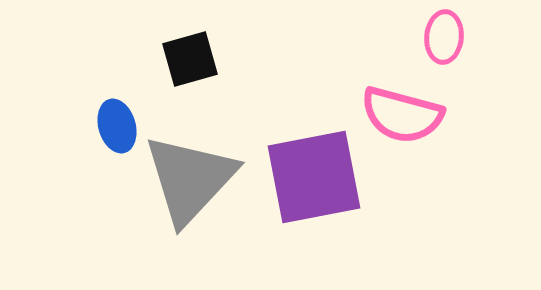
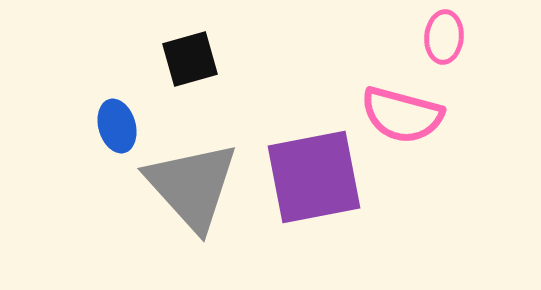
gray triangle: moved 2 px right, 7 px down; rotated 25 degrees counterclockwise
